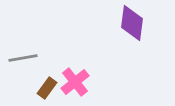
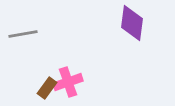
gray line: moved 24 px up
pink cross: moved 7 px left; rotated 20 degrees clockwise
